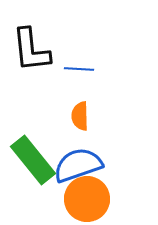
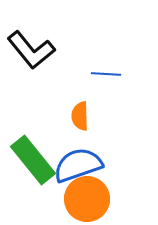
black L-shape: rotated 33 degrees counterclockwise
blue line: moved 27 px right, 5 px down
